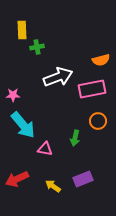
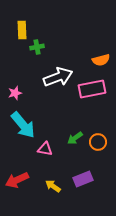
pink star: moved 2 px right, 2 px up; rotated 16 degrees counterclockwise
orange circle: moved 21 px down
green arrow: rotated 42 degrees clockwise
red arrow: moved 1 px down
